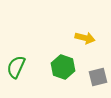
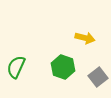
gray square: rotated 24 degrees counterclockwise
